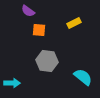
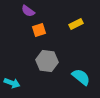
yellow rectangle: moved 2 px right, 1 px down
orange square: rotated 24 degrees counterclockwise
cyan semicircle: moved 2 px left
cyan arrow: rotated 21 degrees clockwise
